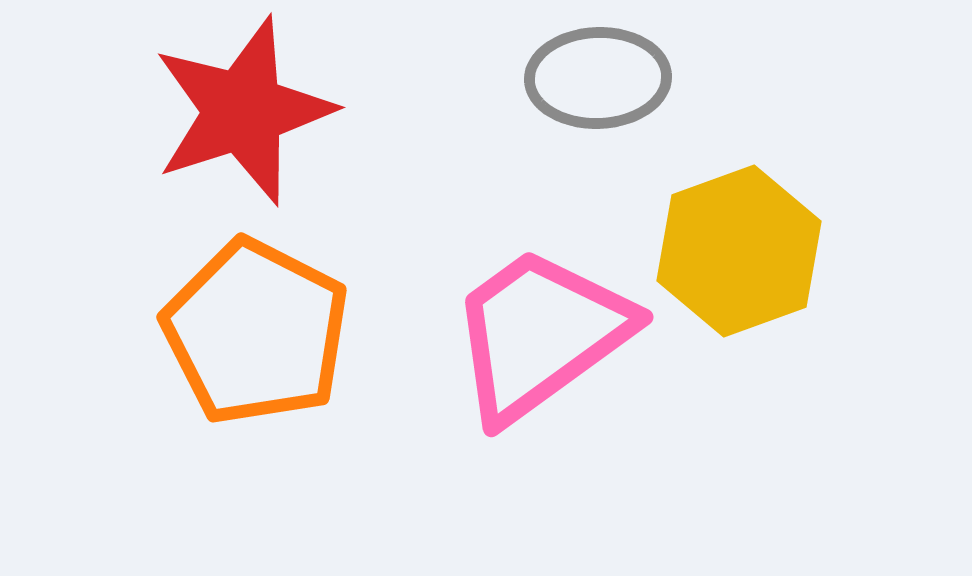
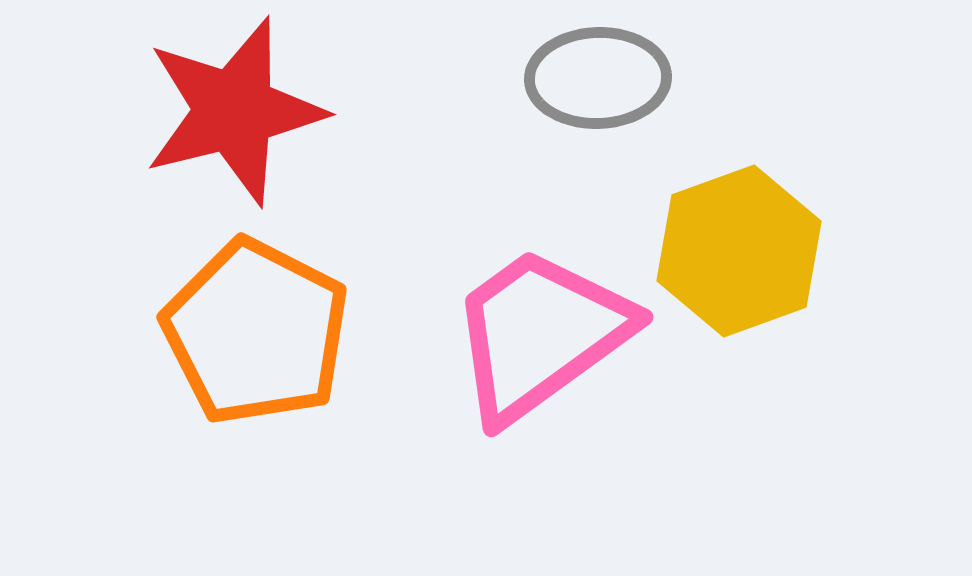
red star: moved 9 px left; rotated 4 degrees clockwise
